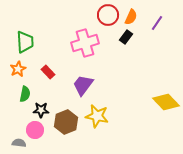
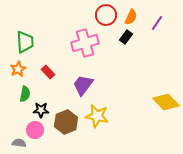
red circle: moved 2 px left
